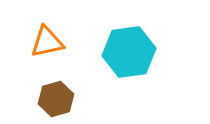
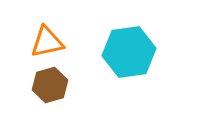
brown hexagon: moved 6 px left, 14 px up
